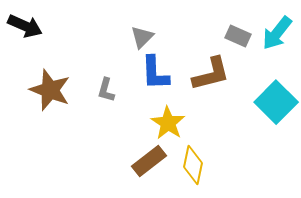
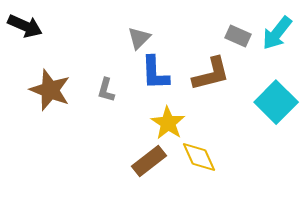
gray triangle: moved 3 px left, 1 px down
yellow diamond: moved 6 px right, 8 px up; rotated 36 degrees counterclockwise
